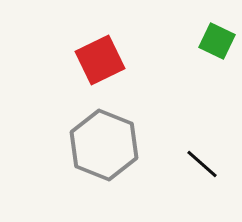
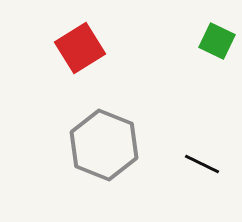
red square: moved 20 px left, 12 px up; rotated 6 degrees counterclockwise
black line: rotated 15 degrees counterclockwise
